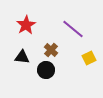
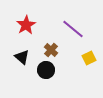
black triangle: rotated 35 degrees clockwise
